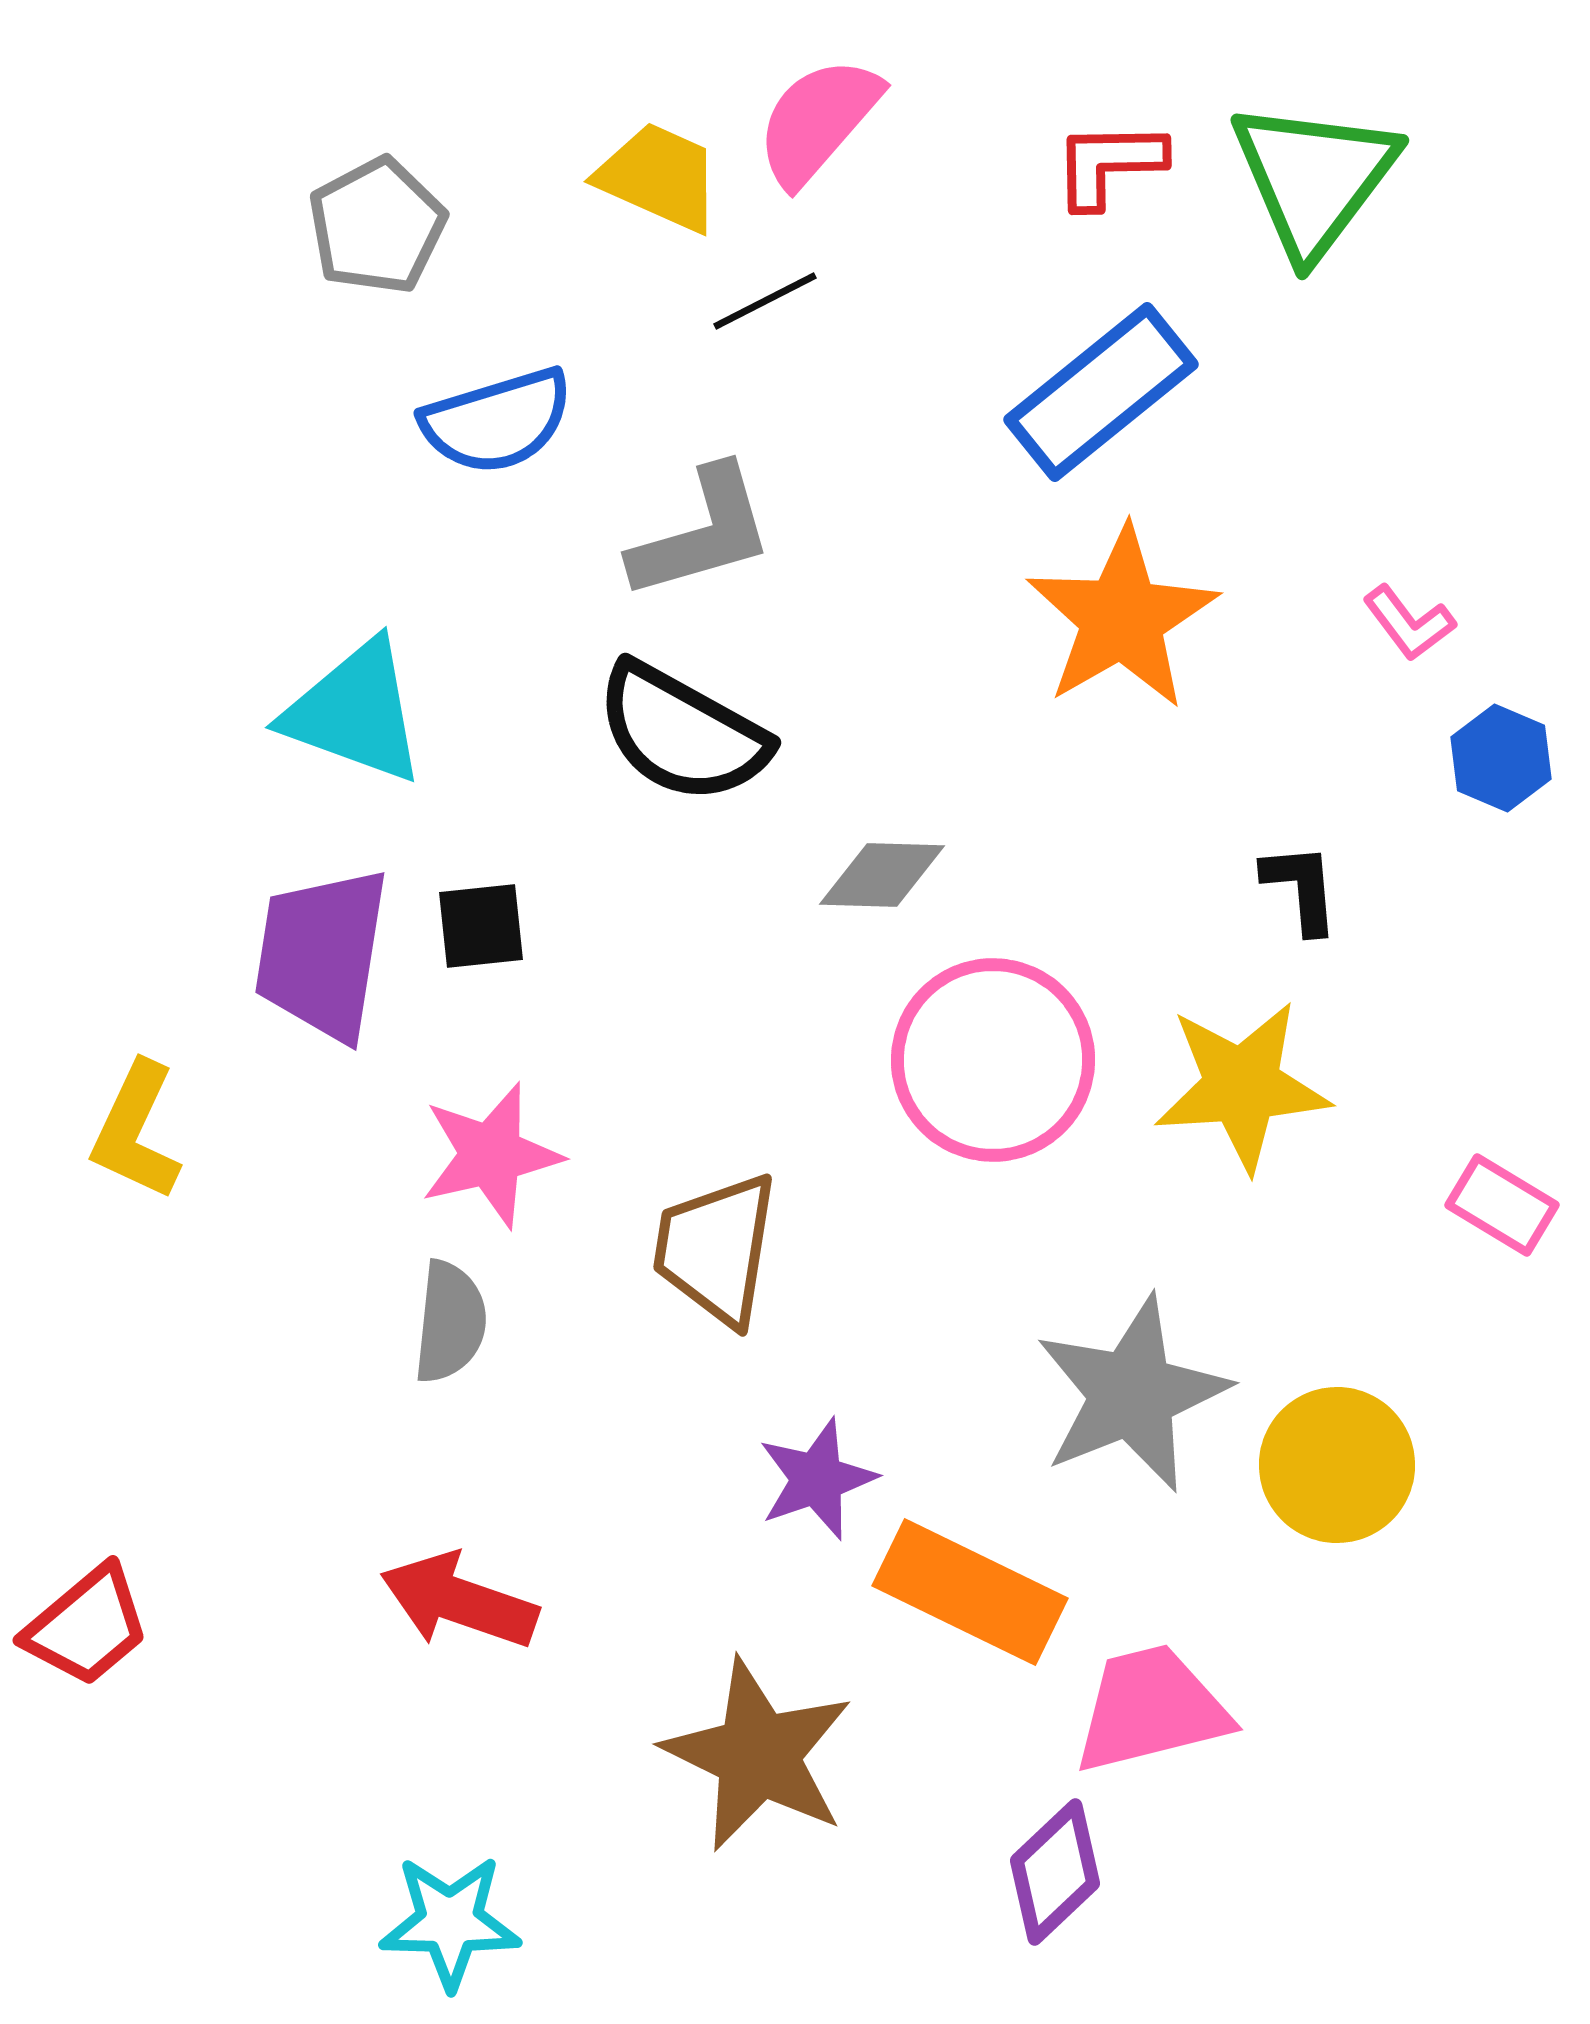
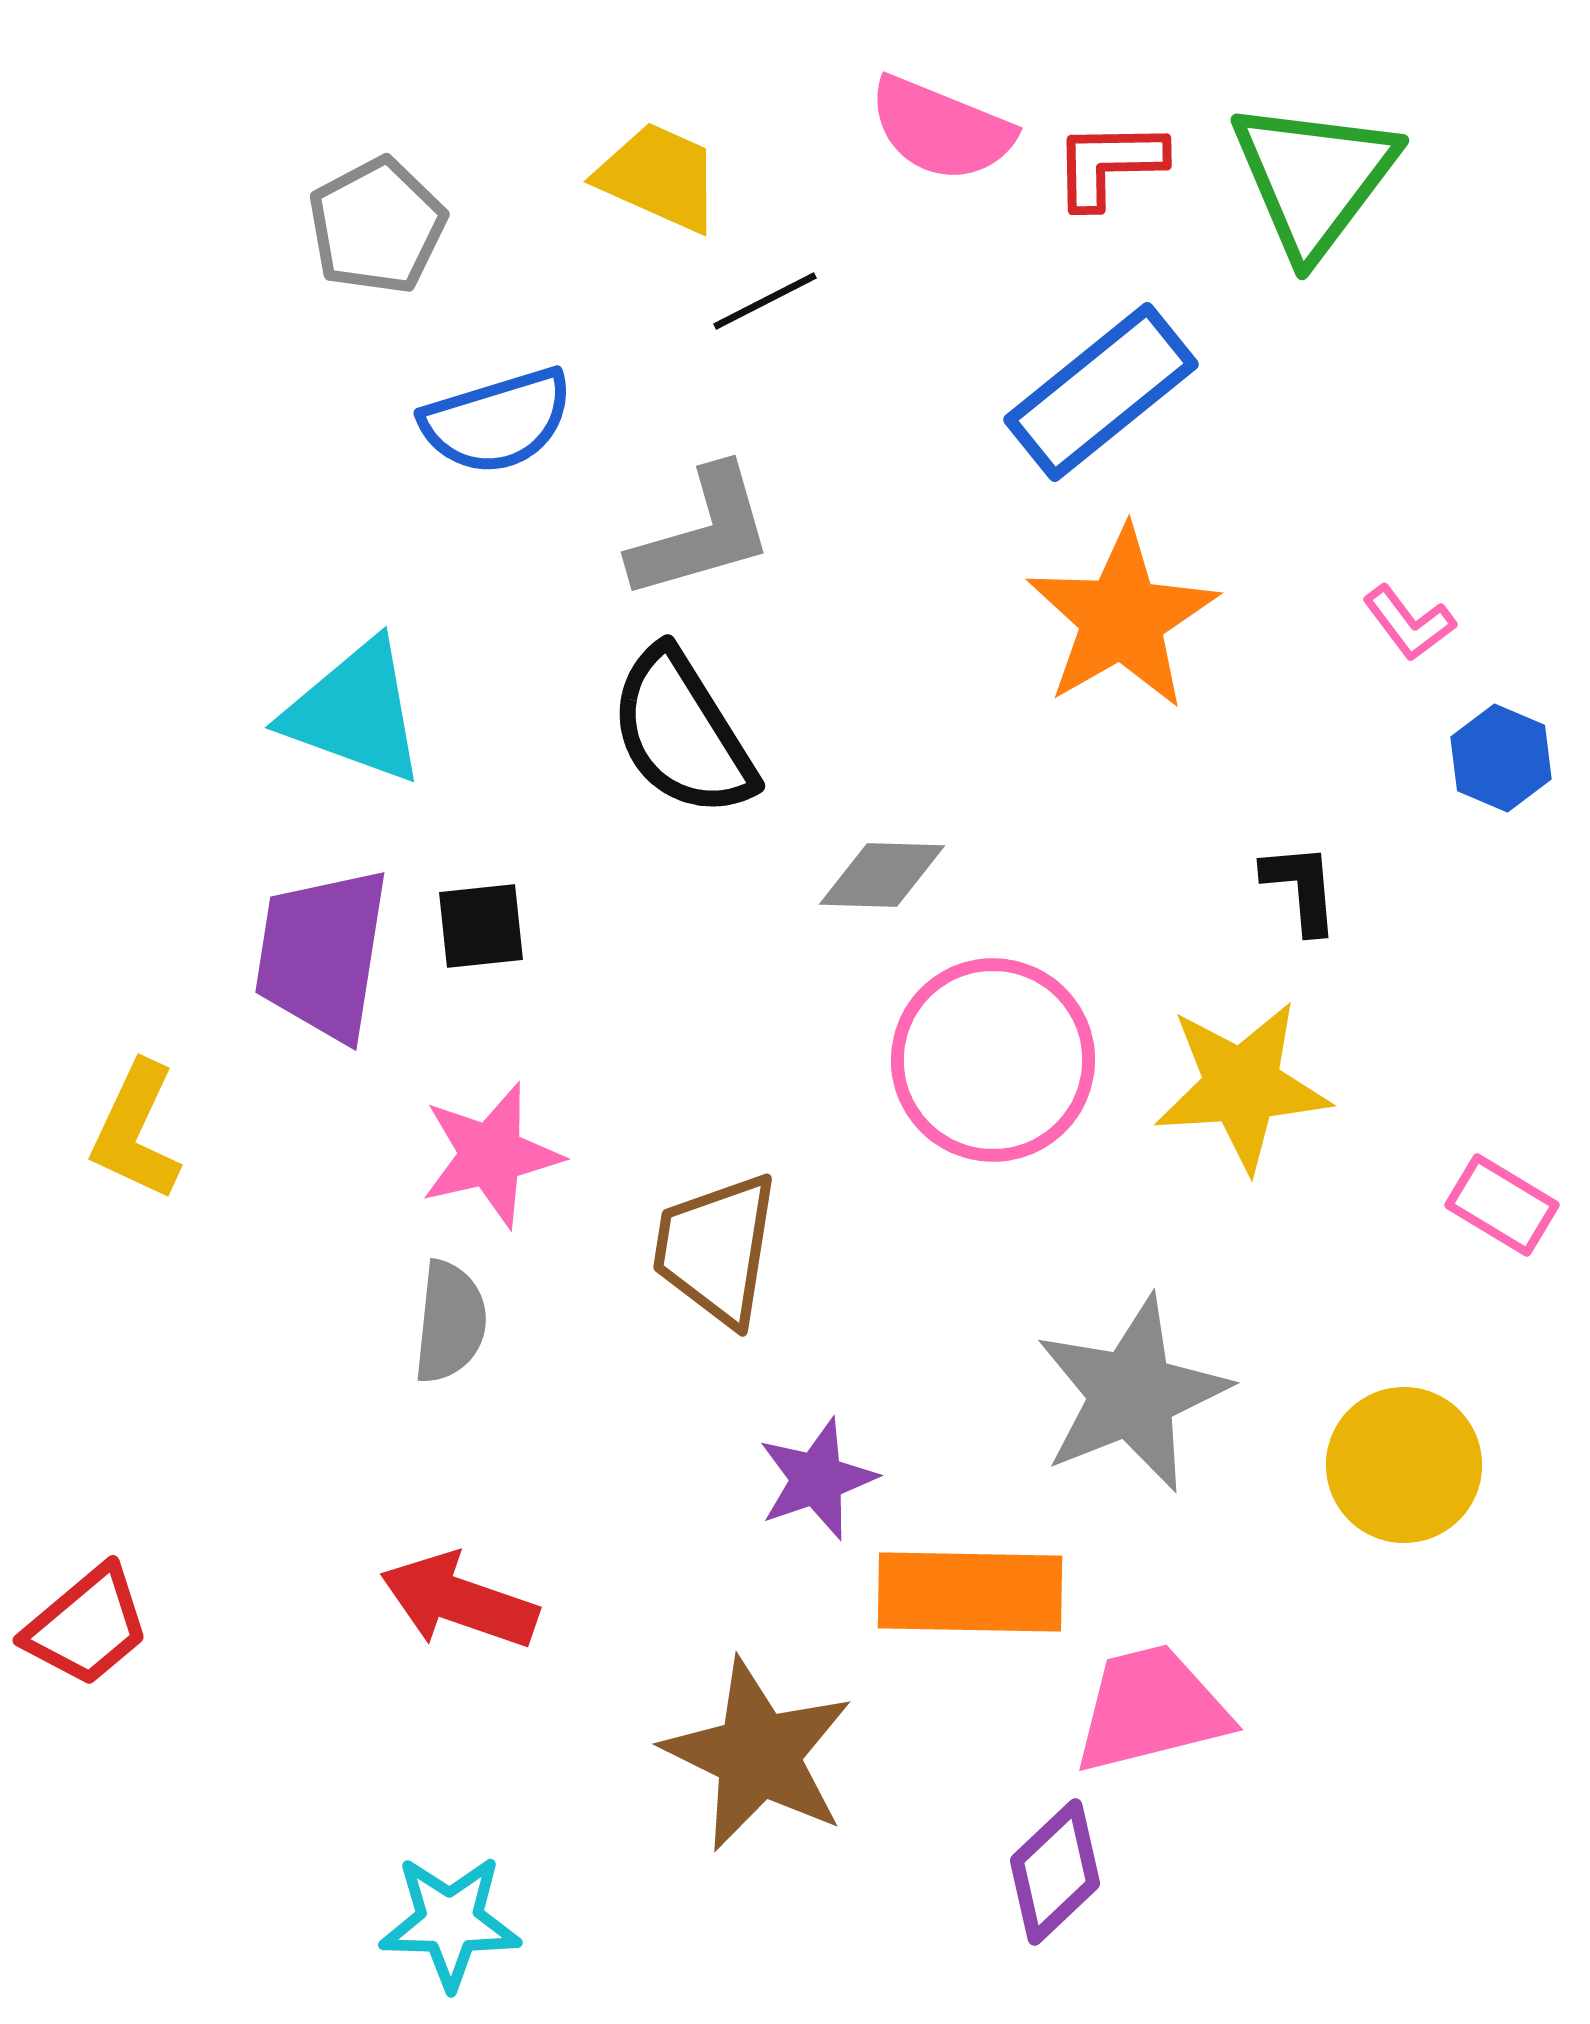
pink semicircle: moved 123 px right, 8 px down; rotated 109 degrees counterclockwise
black semicircle: rotated 29 degrees clockwise
yellow circle: moved 67 px right
orange rectangle: rotated 25 degrees counterclockwise
